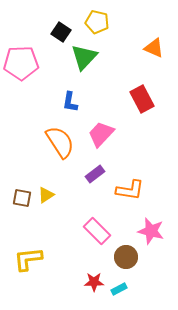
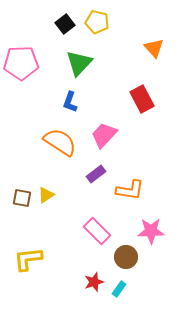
black square: moved 4 px right, 8 px up; rotated 18 degrees clockwise
orange triangle: rotated 25 degrees clockwise
green triangle: moved 5 px left, 6 px down
blue L-shape: rotated 10 degrees clockwise
pink trapezoid: moved 3 px right, 1 px down
orange semicircle: rotated 24 degrees counterclockwise
purple rectangle: moved 1 px right
pink star: rotated 16 degrees counterclockwise
red star: rotated 18 degrees counterclockwise
cyan rectangle: rotated 28 degrees counterclockwise
